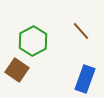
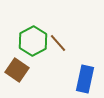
brown line: moved 23 px left, 12 px down
blue rectangle: rotated 8 degrees counterclockwise
